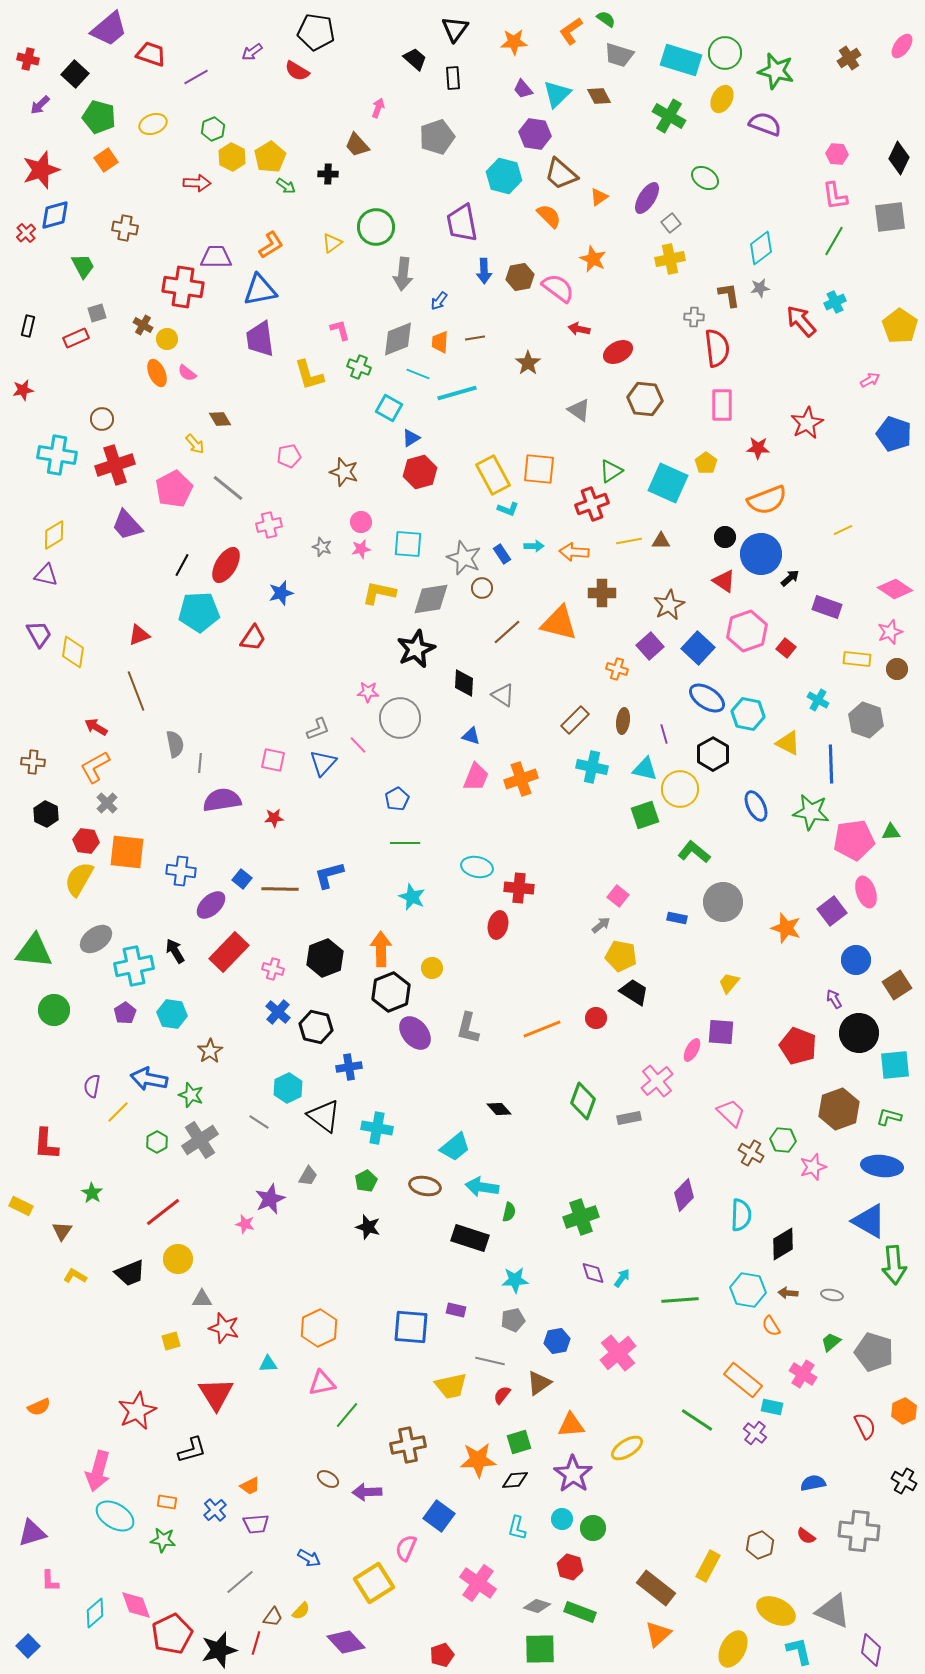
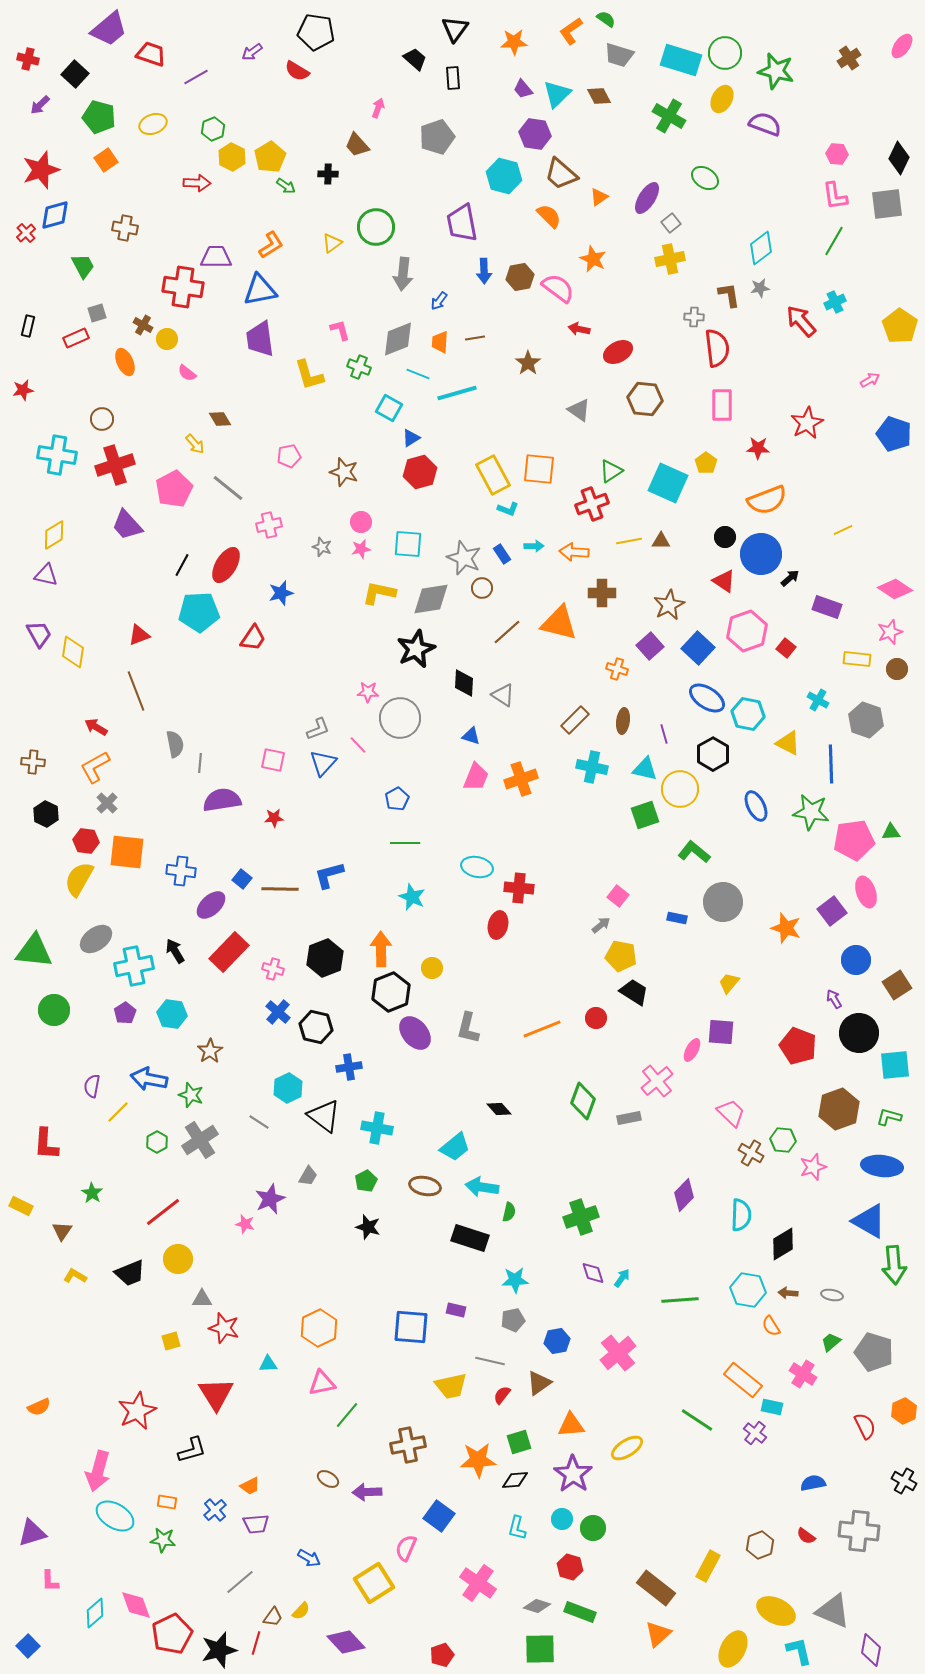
gray square at (890, 217): moved 3 px left, 13 px up
orange ellipse at (157, 373): moved 32 px left, 11 px up
